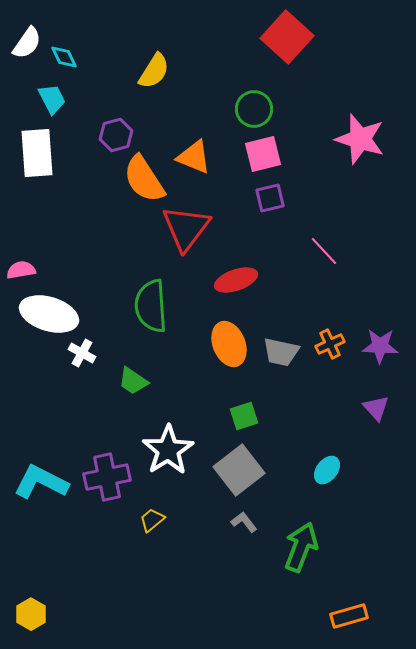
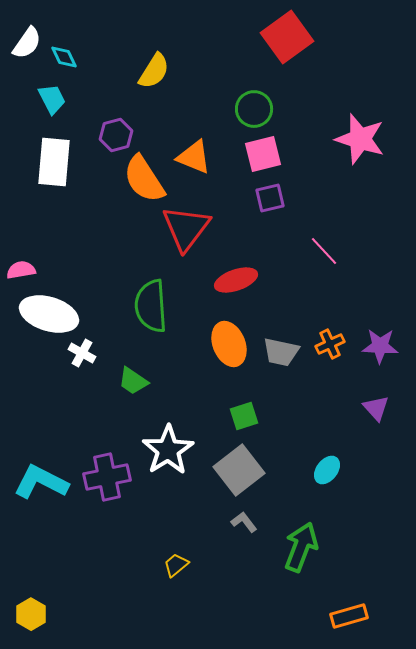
red square: rotated 12 degrees clockwise
white rectangle: moved 17 px right, 9 px down; rotated 9 degrees clockwise
yellow trapezoid: moved 24 px right, 45 px down
